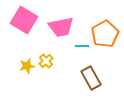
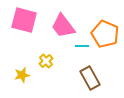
pink square: rotated 16 degrees counterclockwise
pink trapezoid: moved 2 px right, 1 px up; rotated 64 degrees clockwise
orange pentagon: rotated 20 degrees counterclockwise
yellow star: moved 5 px left, 9 px down
brown rectangle: moved 1 px left
